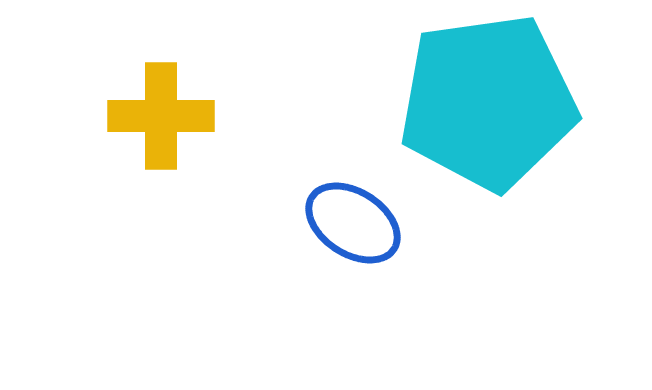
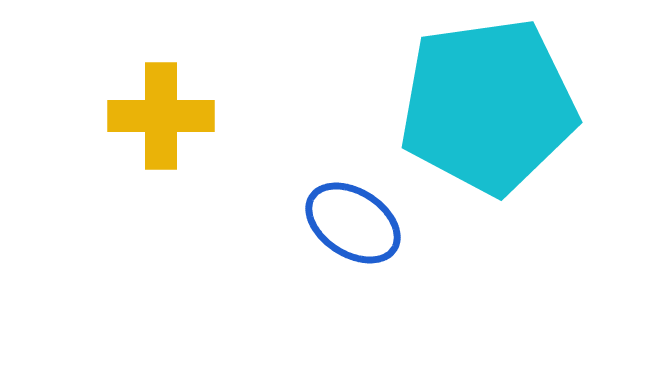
cyan pentagon: moved 4 px down
